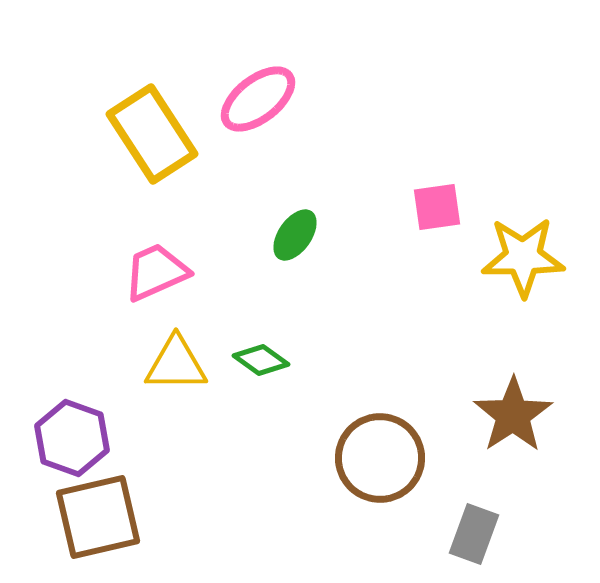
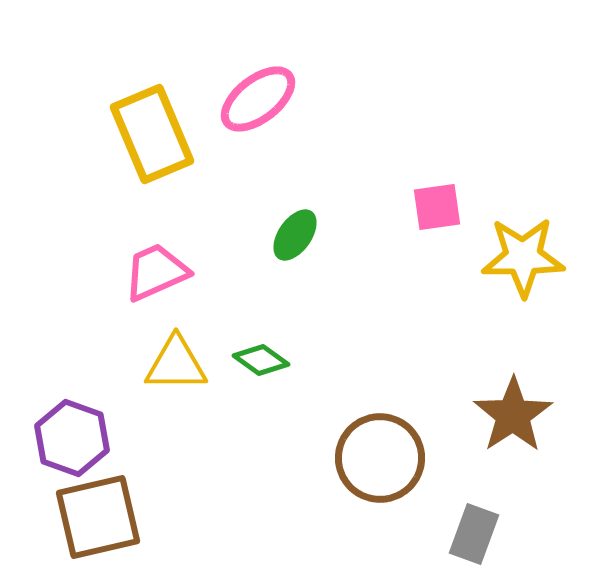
yellow rectangle: rotated 10 degrees clockwise
